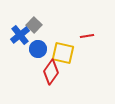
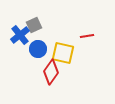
gray square: rotated 21 degrees clockwise
